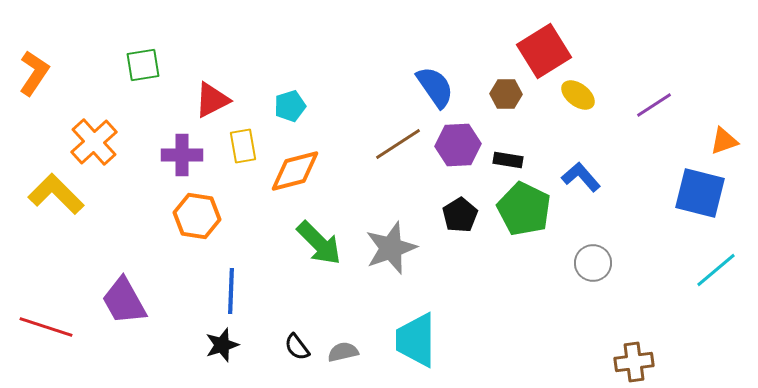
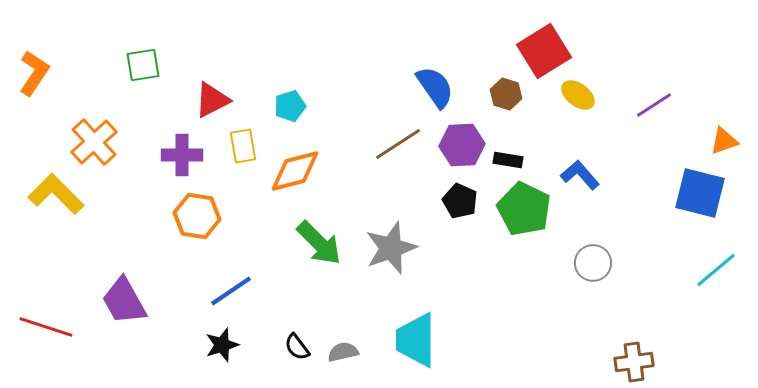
brown hexagon: rotated 16 degrees clockwise
purple hexagon: moved 4 px right
blue L-shape: moved 1 px left, 2 px up
black pentagon: moved 14 px up; rotated 16 degrees counterclockwise
blue line: rotated 54 degrees clockwise
